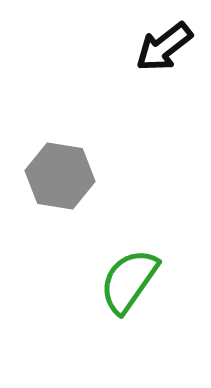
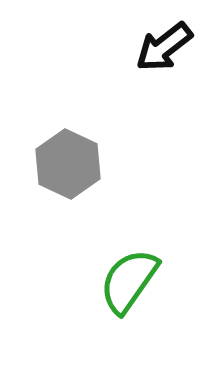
gray hexagon: moved 8 px right, 12 px up; rotated 16 degrees clockwise
